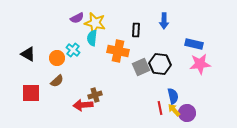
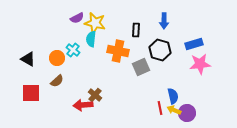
cyan semicircle: moved 1 px left, 1 px down
blue rectangle: rotated 30 degrees counterclockwise
black triangle: moved 5 px down
black hexagon: moved 14 px up; rotated 10 degrees clockwise
brown cross: rotated 32 degrees counterclockwise
yellow arrow: rotated 24 degrees counterclockwise
